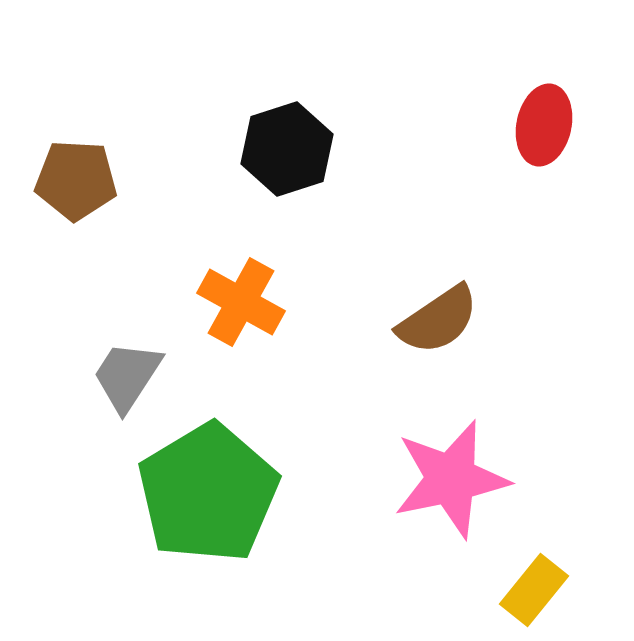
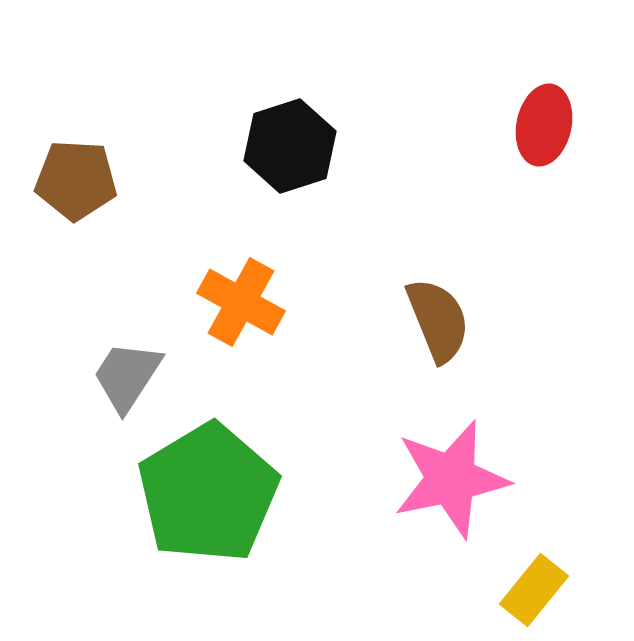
black hexagon: moved 3 px right, 3 px up
brown semicircle: rotated 78 degrees counterclockwise
